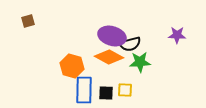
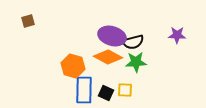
black semicircle: moved 3 px right, 2 px up
orange diamond: moved 1 px left
green star: moved 4 px left
orange hexagon: moved 1 px right
black square: rotated 21 degrees clockwise
